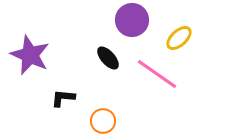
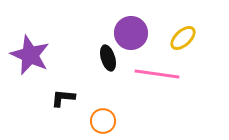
purple circle: moved 1 px left, 13 px down
yellow ellipse: moved 4 px right
black ellipse: rotated 25 degrees clockwise
pink line: rotated 27 degrees counterclockwise
